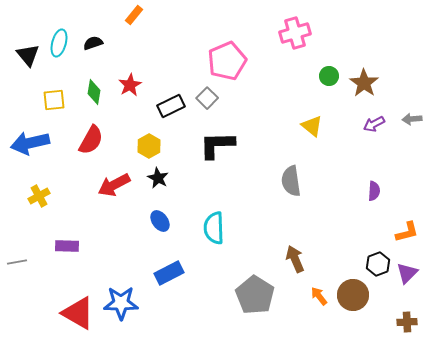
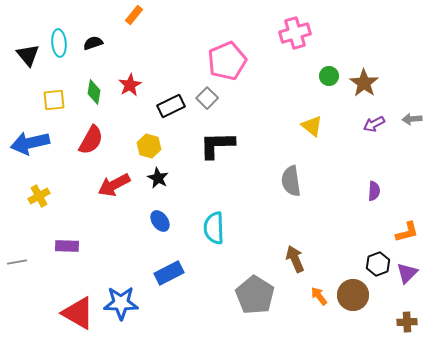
cyan ellipse: rotated 20 degrees counterclockwise
yellow hexagon: rotated 15 degrees counterclockwise
